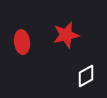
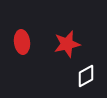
red star: moved 1 px right, 9 px down
